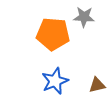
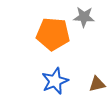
brown triangle: moved 1 px up
